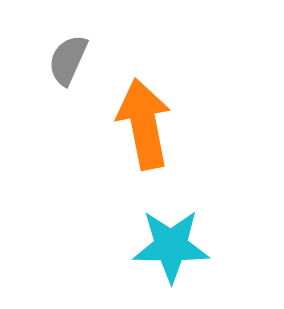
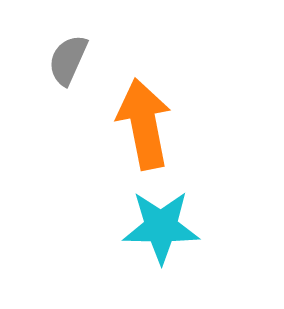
cyan star: moved 10 px left, 19 px up
